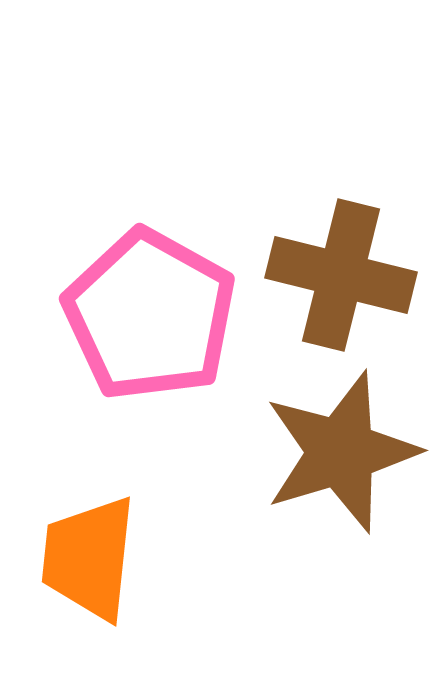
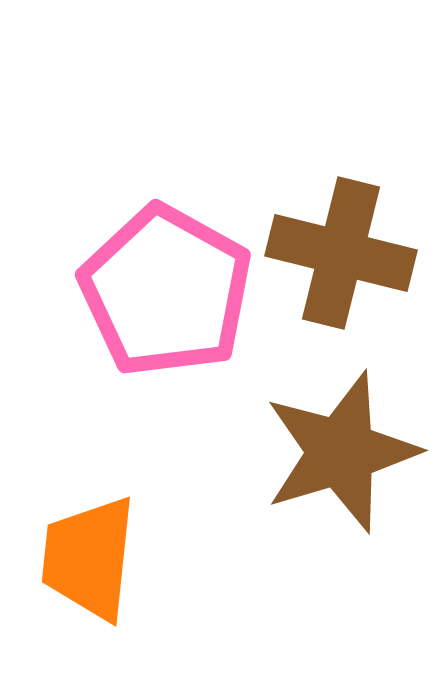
brown cross: moved 22 px up
pink pentagon: moved 16 px right, 24 px up
